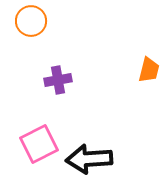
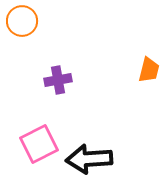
orange circle: moved 9 px left
